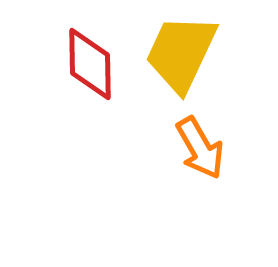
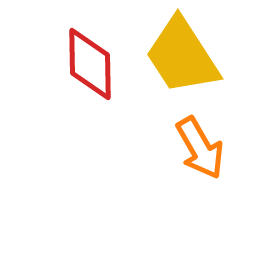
yellow trapezoid: moved 1 px right, 3 px down; rotated 58 degrees counterclockwise
